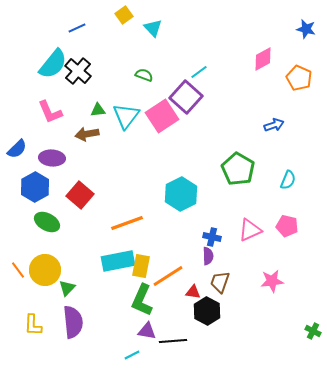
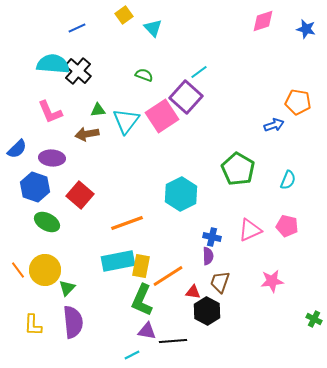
pink diamond at (263, 59): moved 38 px up; rotated 10 degrees clockwise
cyan semicircle at (53, 64): rotated 124 degrees counterclockwise
orange pentagon at (299, 78): moved 1 px left, 24 px down; rotated 15 degrees counterclockwise
cyan triangle at (126, 116): moved 5 px down
blue hexagon at (35, 187): rotated 12 degrees counterclockwise
green cross at (313, 331): moved 1 px right, 12 px up
